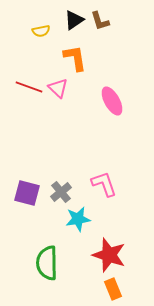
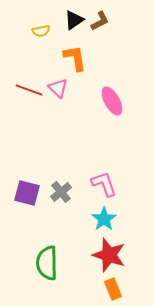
brown L-shape: rotated 100 degrees counterclockwise
red line: moved 3 px down
cyan star: moved 26 px right; rotated 25 degrees counterclockwise
